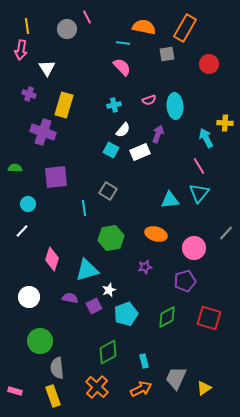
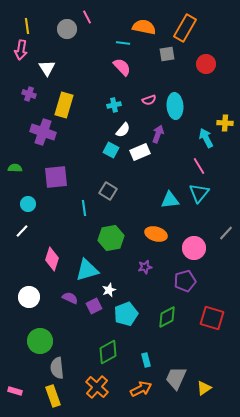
red circle at (209, 64): moved 3 px left
purple semicircle at (70, 298): rotated 14 degrees clockwise
red square at (209, 318): moved 3 px right
cyan rectangle at (144, 361): moved 2 px right, 1 px up
